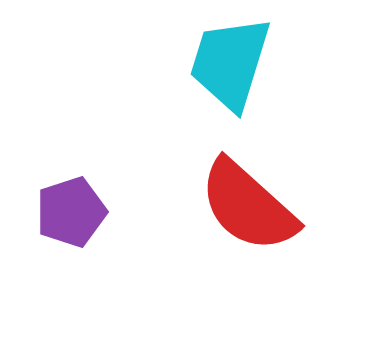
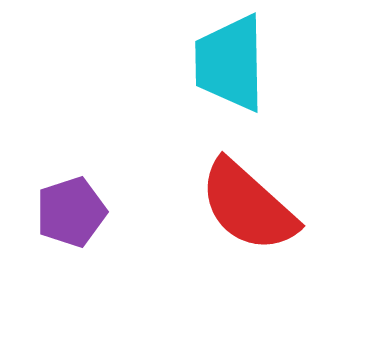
cyan trapezoid: rotated 18 degrees counterclockwise
